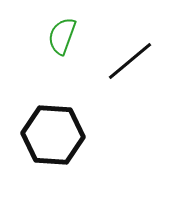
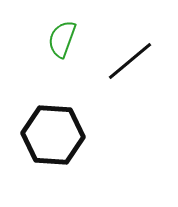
green semicircle: moved 3 px down
